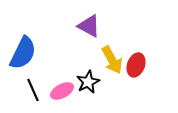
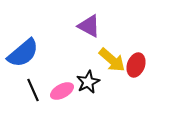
blue semicircle: rotated 24 degrees clockwise
yellow arrow: rotated 20 degrees counterclockwise
